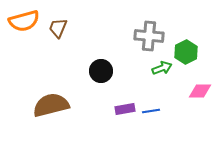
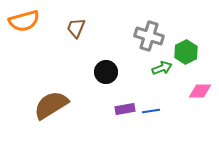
brown trapezoid: moved 18 px right
gray cross: rotated 12 degrees clockwise
black circle: moved 5 px right, 1 px down
brown semicircle: rotated 18 degrees counterclockwise
